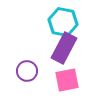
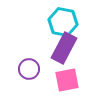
purple circle: moved 2 px right, 2 px up
